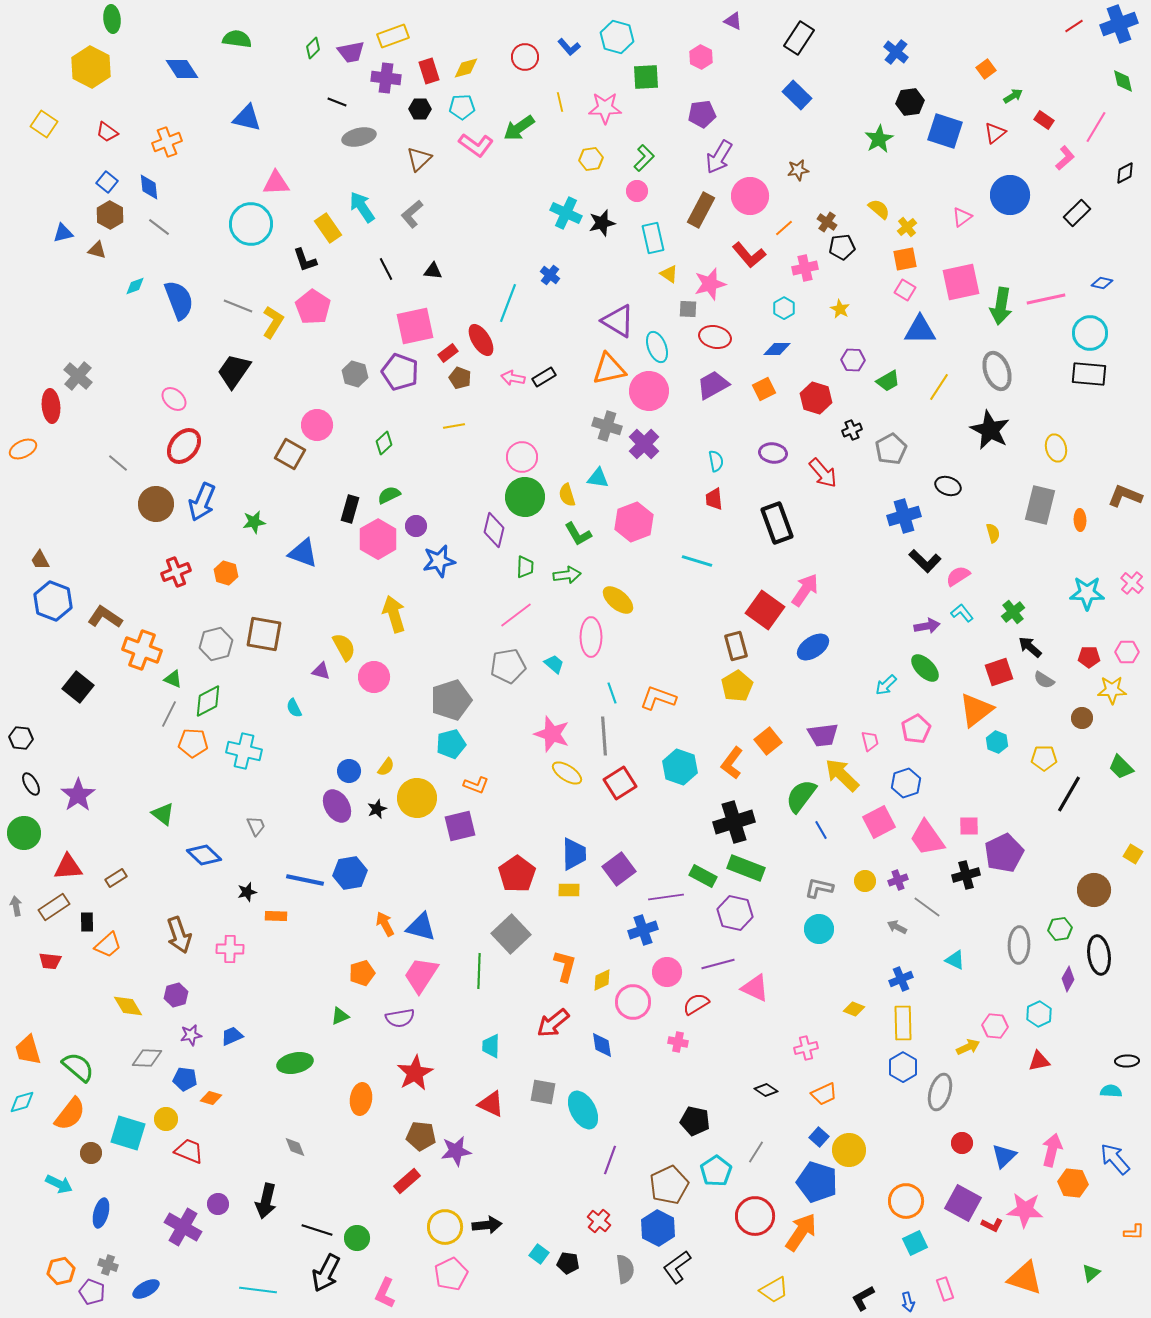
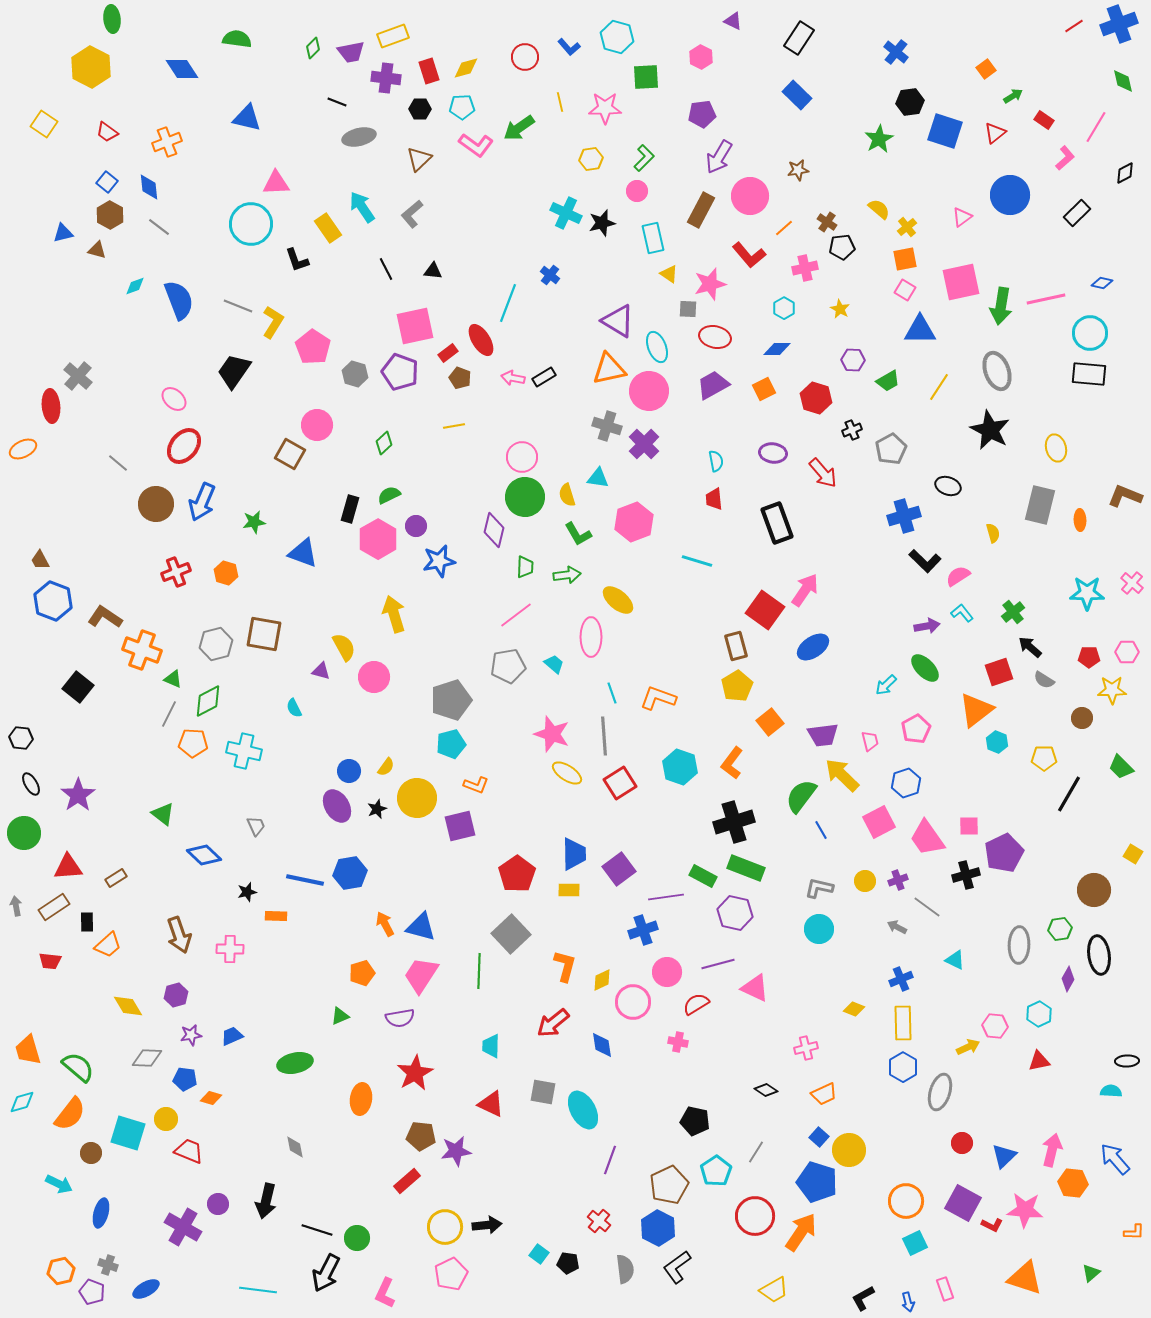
black L-shape at (305, 260): moved 8 px left
pink pentagon at (313, 307): moved 40 px down
orange square at (768, 741): moved 2 px right, 19 px up
gray diamond at (295, 1147): rotated 10 degrees clockwise
